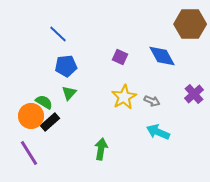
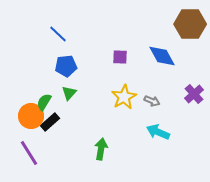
purple square: rotated 21 degrees counterclockwise
green semicircle: rotated 90 degrees counterclockwise
